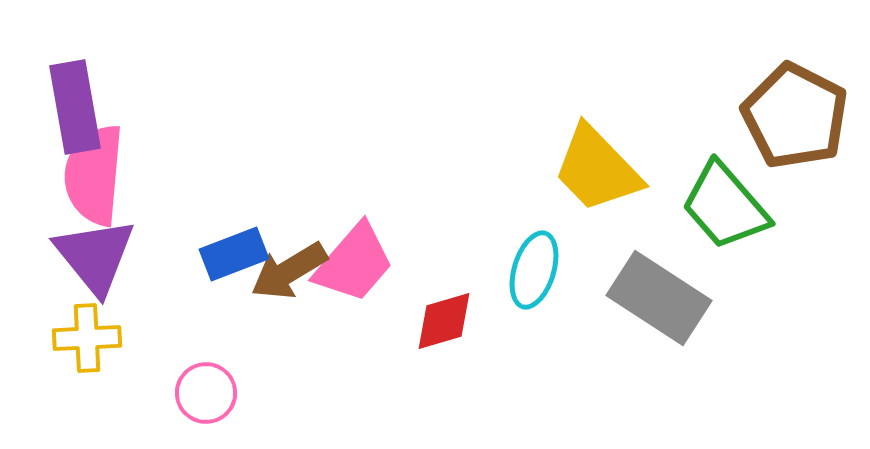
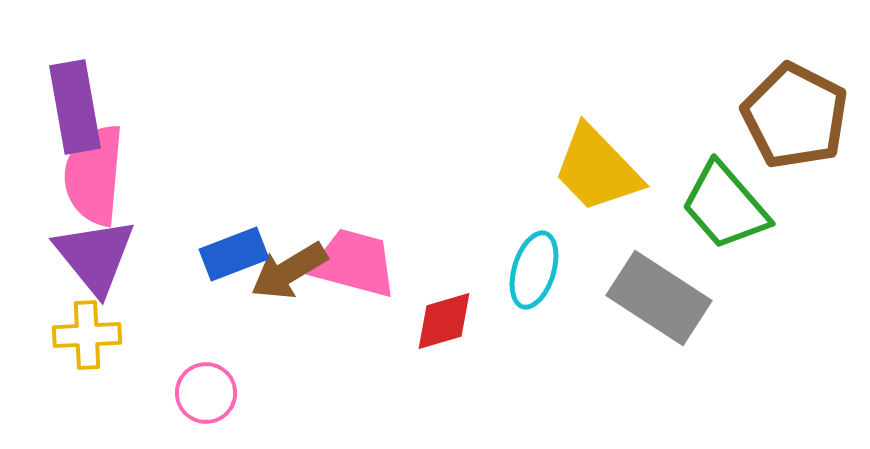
pink trapezoid: rotated 116 degrees counterclockwise
yellow cross: moved 3 px up
